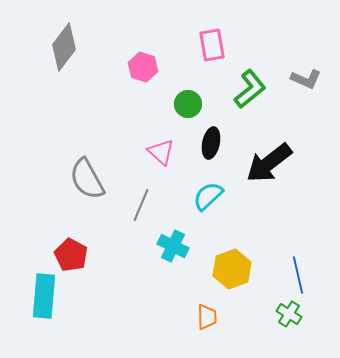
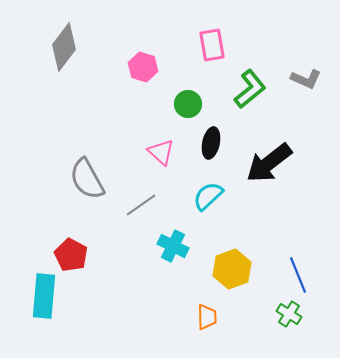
gray line: rotated 32 degrees clockwise
blue line: rotated 9 degrees counterclockwise
